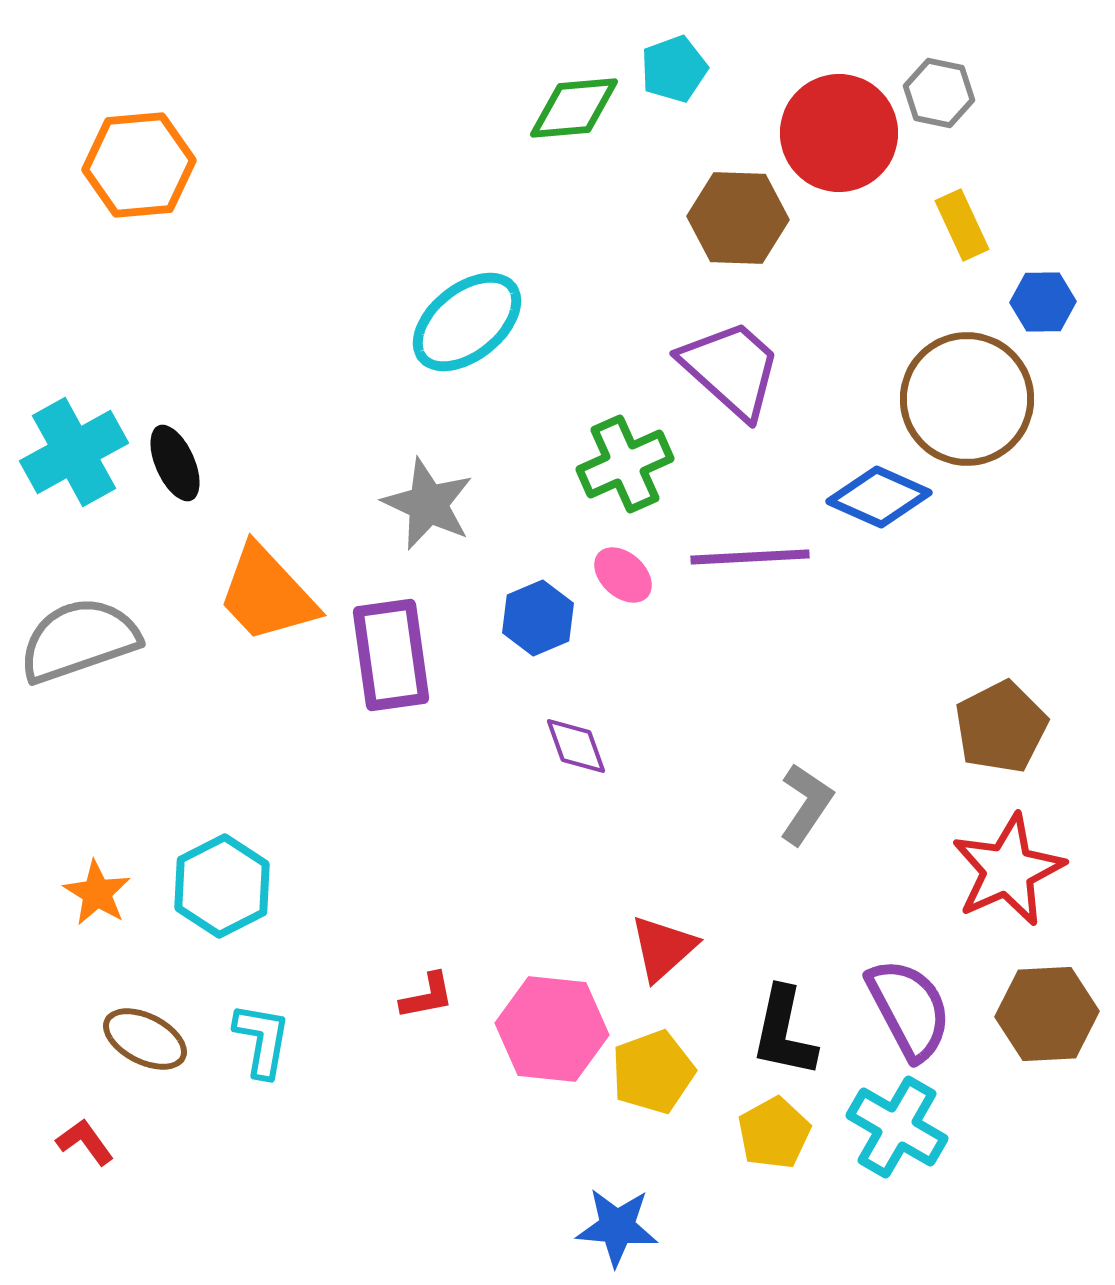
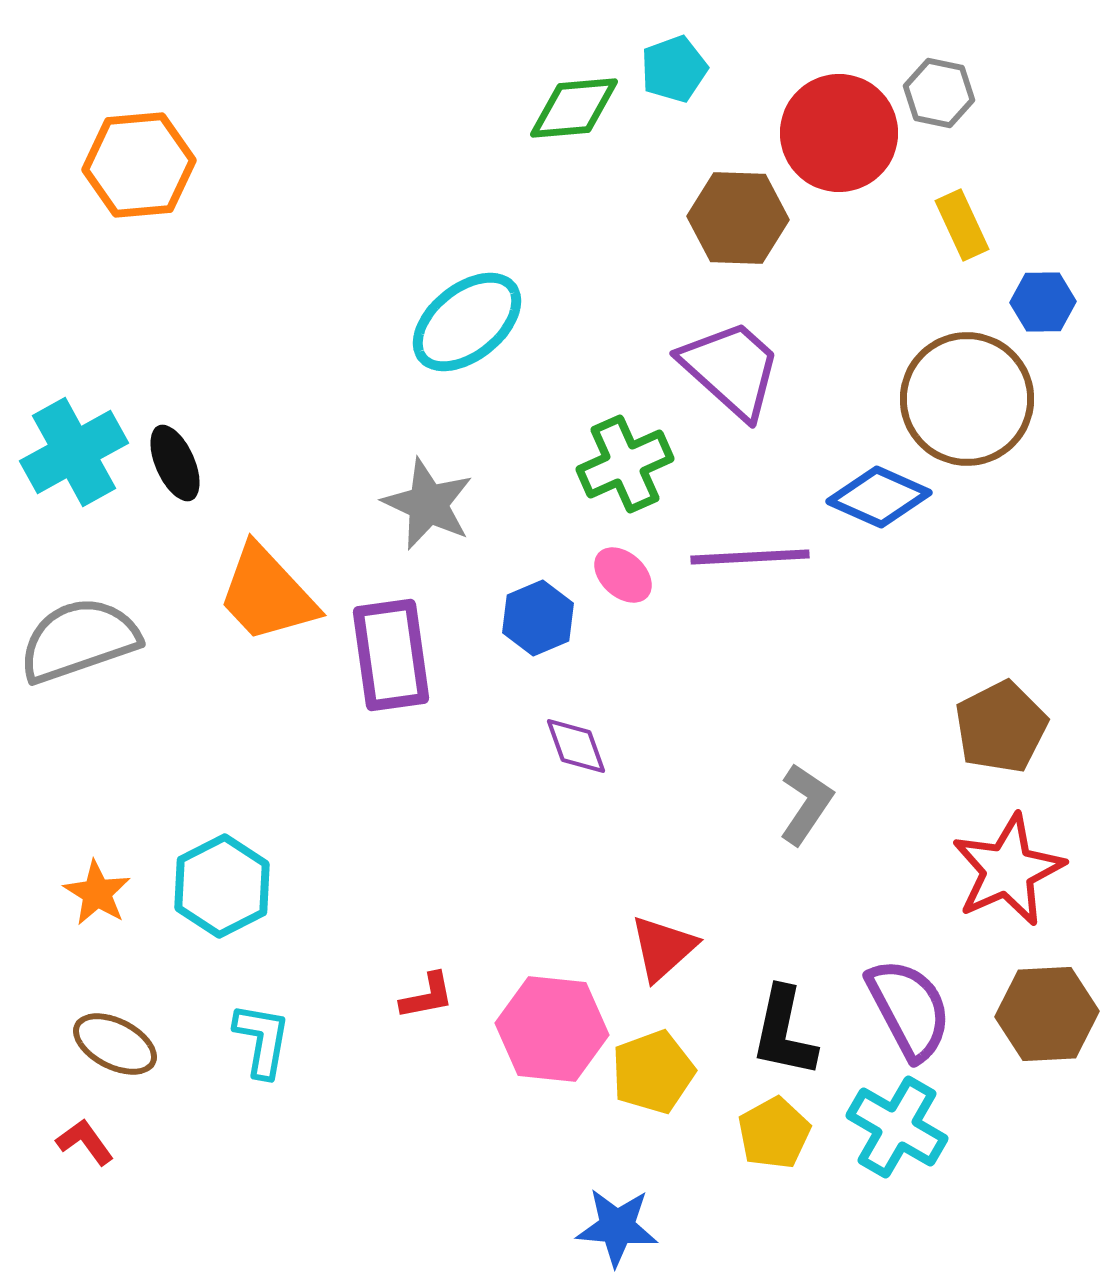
brown ellipse at (145, 1039): moved 30 px left, 5 px down
